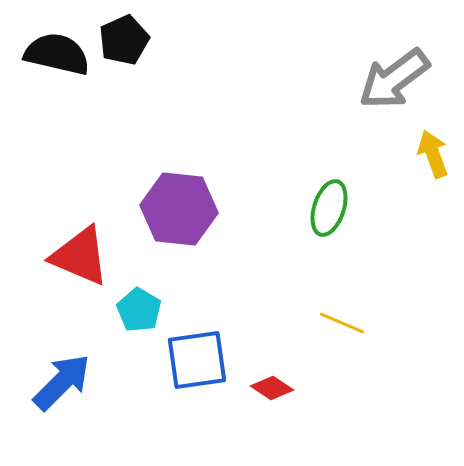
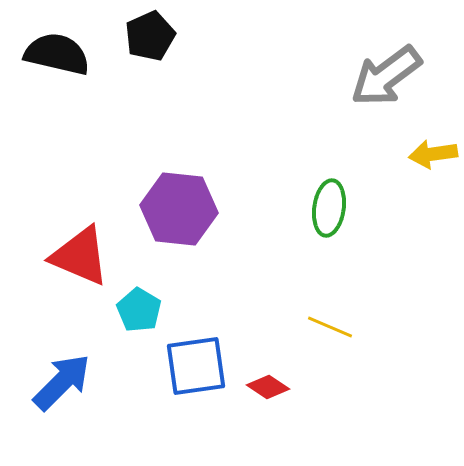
black pentagon: moved 26 px right, 4 px up
gray arrow: moved 8 px left, 3 px up
yellow arrow: rotated 78 degrees counterclockwise
green ellipse: rotated 10 degrees counterclockwise
yellow line: moved 12 px left, 4 px down
blue square: moved 1 px left, 6 px down
red diamond: moved 4 px left, 1 px up
